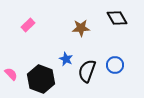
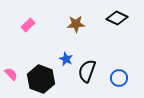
black diamond: rotated 35 degrees counterclockwise
brown star: moved 5 px left, 4 px up
blue circle: moved 4 px right, 13 px down
